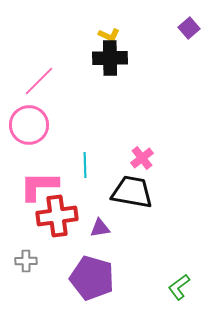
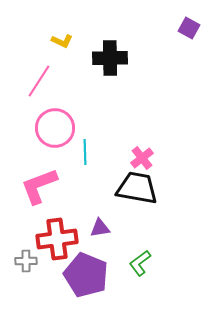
purple square: rotated 20 degrees counterclockwise
yellow L-shape: moved 47 px left, 6 px down
pink line: rotated 12 degrees counterclockwise
pink circle: moved 26 px right, 3 px down
cyan line: moved 13 px up
pink L-shape: rotated 21 degrees counterclockwise
black trapezoid: moved 5 px right, 4 px up
red cross: moved 23 px down
purple pentagon: moved 6 px left, 3 px up; rotated 6 degrees clockwise
green L-shape: moved 39 px left, 24 px up
